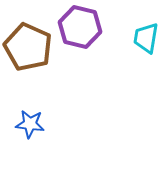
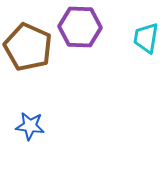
purple hexagon: rotated 12 degrees counterclockwise
blue star: moved 2 px down
